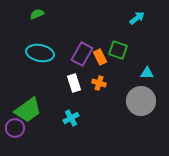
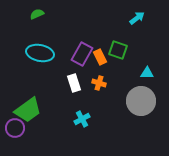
cyan cross: moved 11 px right, 1 px down
